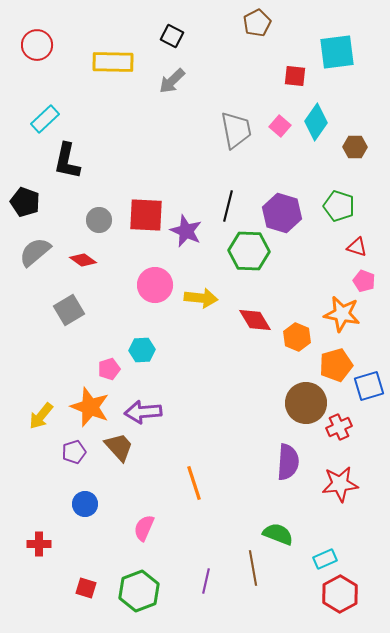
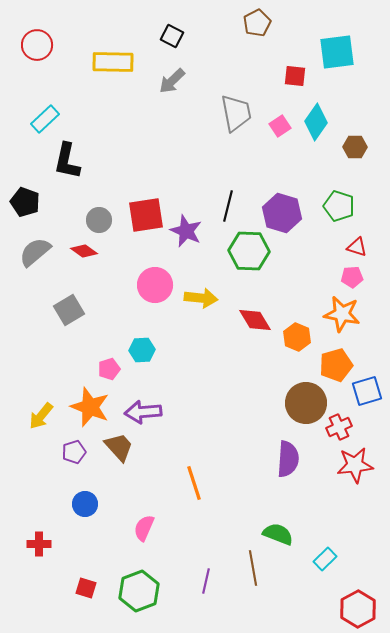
pink square at (280, 126): rotated 15 degrees clockwise
gray trapezoid at (236, 130): moved 17 px up
red square at (146, 215): rotated 12 degrees counterclockwise
red diamond at (83, 260): moved 1 px right, 9 px up
pink pentagon at (364, 281): moved 12 px left, 4 px up; rotated 25 degrees counterclockwise
blue square at (369, 386): moved 2 px left, 5 px down
purple semicircle at (288, 462): moved 3 px up
red star at (340, 484): moved 15 px right, 19 px up
cyan rectangle at (325, 559): rotated 20 degrees counterclockwise
red hexagon at (340, 594): moved 18 px right, 15 px down
